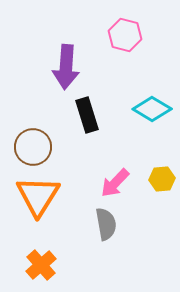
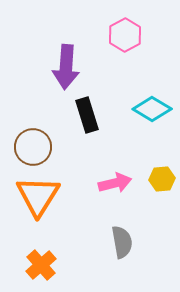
pink hexagon: rotated 16 degrees clockwise
pink arrow: rotated 148 degrees counterclockwise
gray semicircle: moved 16 px right, 18 px down
